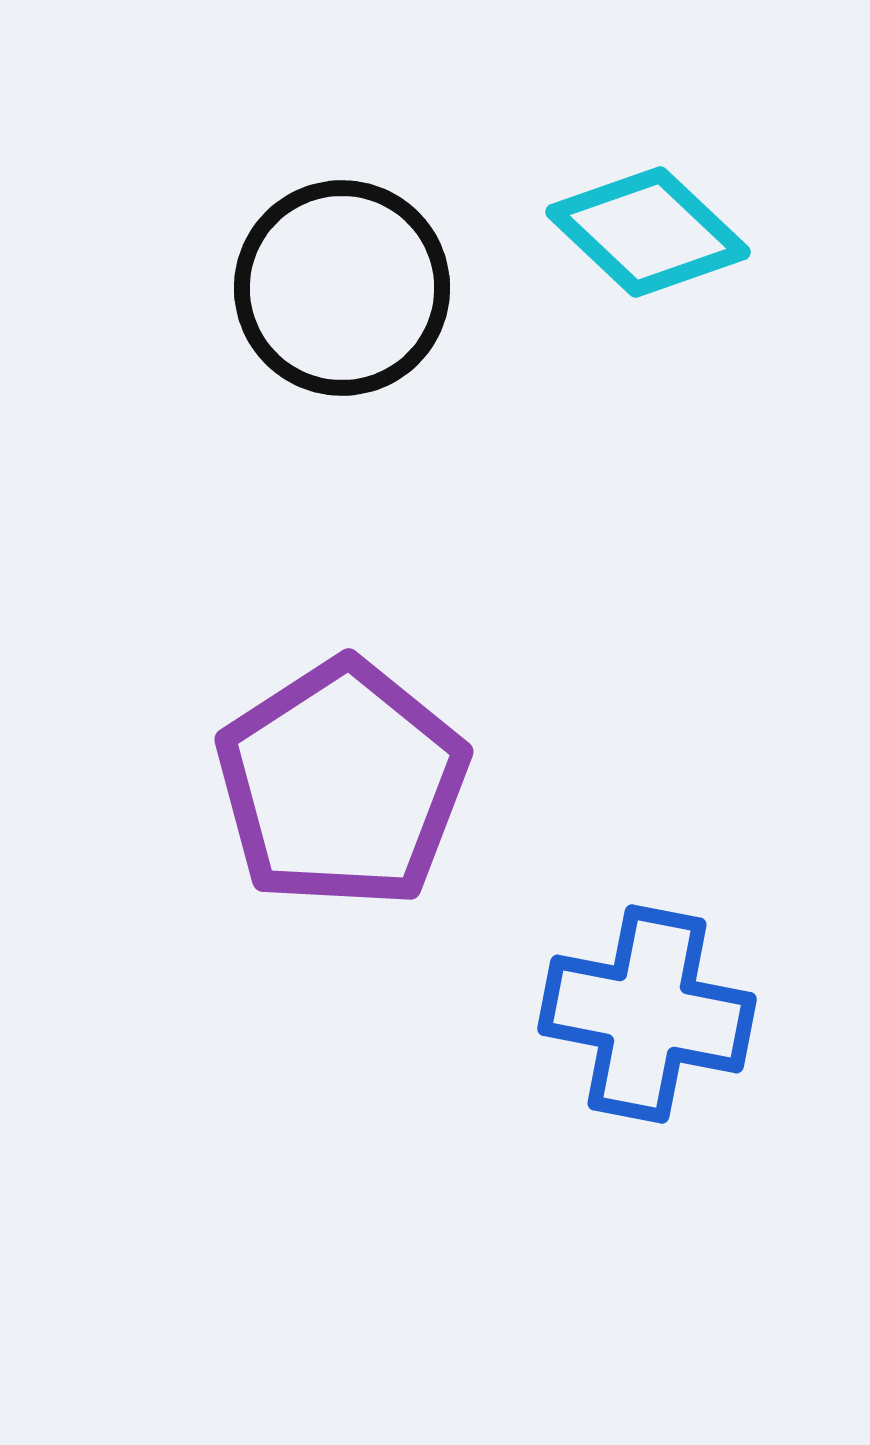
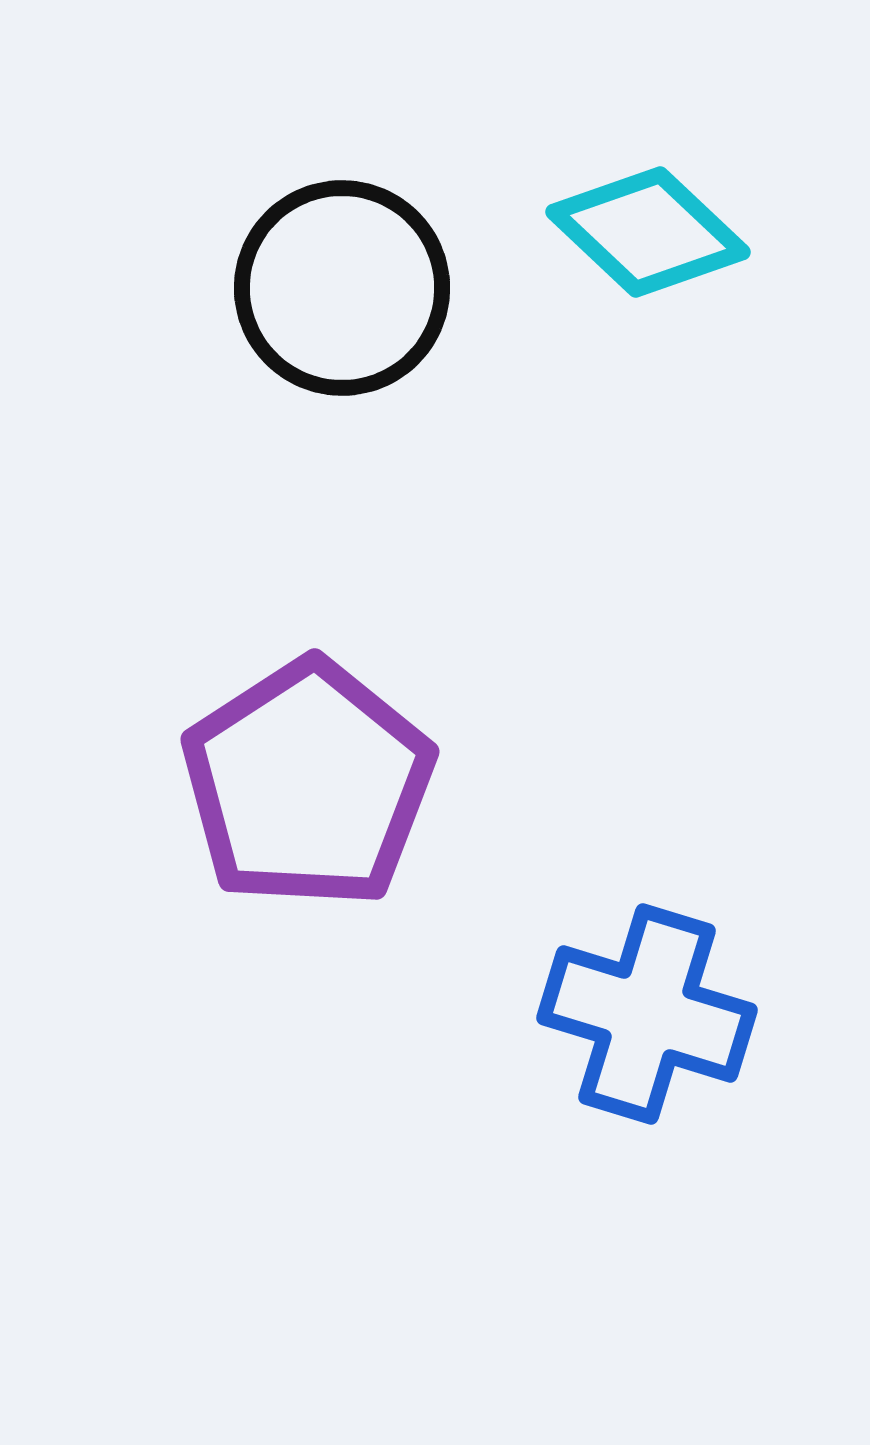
purple pentagon: moved 34 px left
blue cross: rotated 6 degrees clockwise
